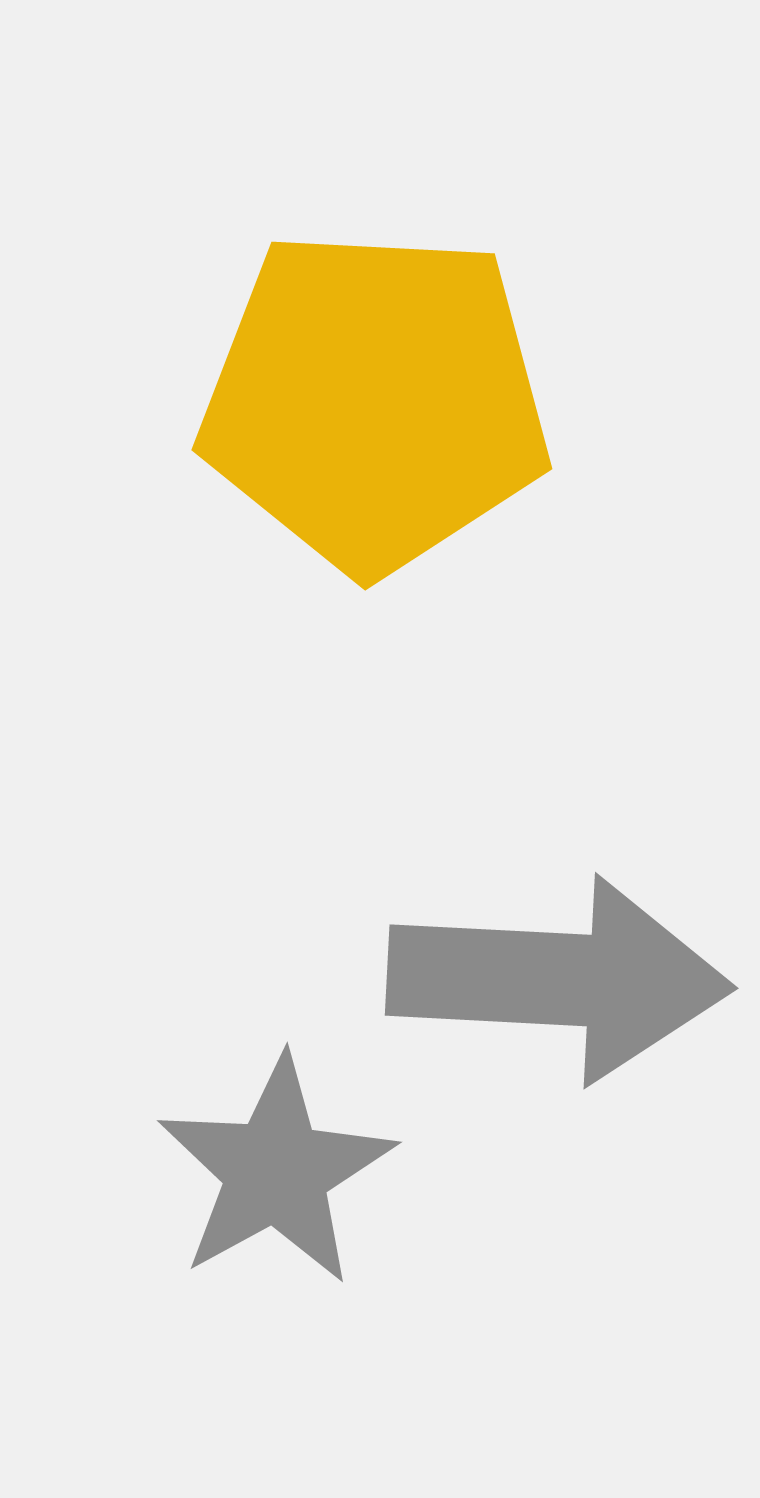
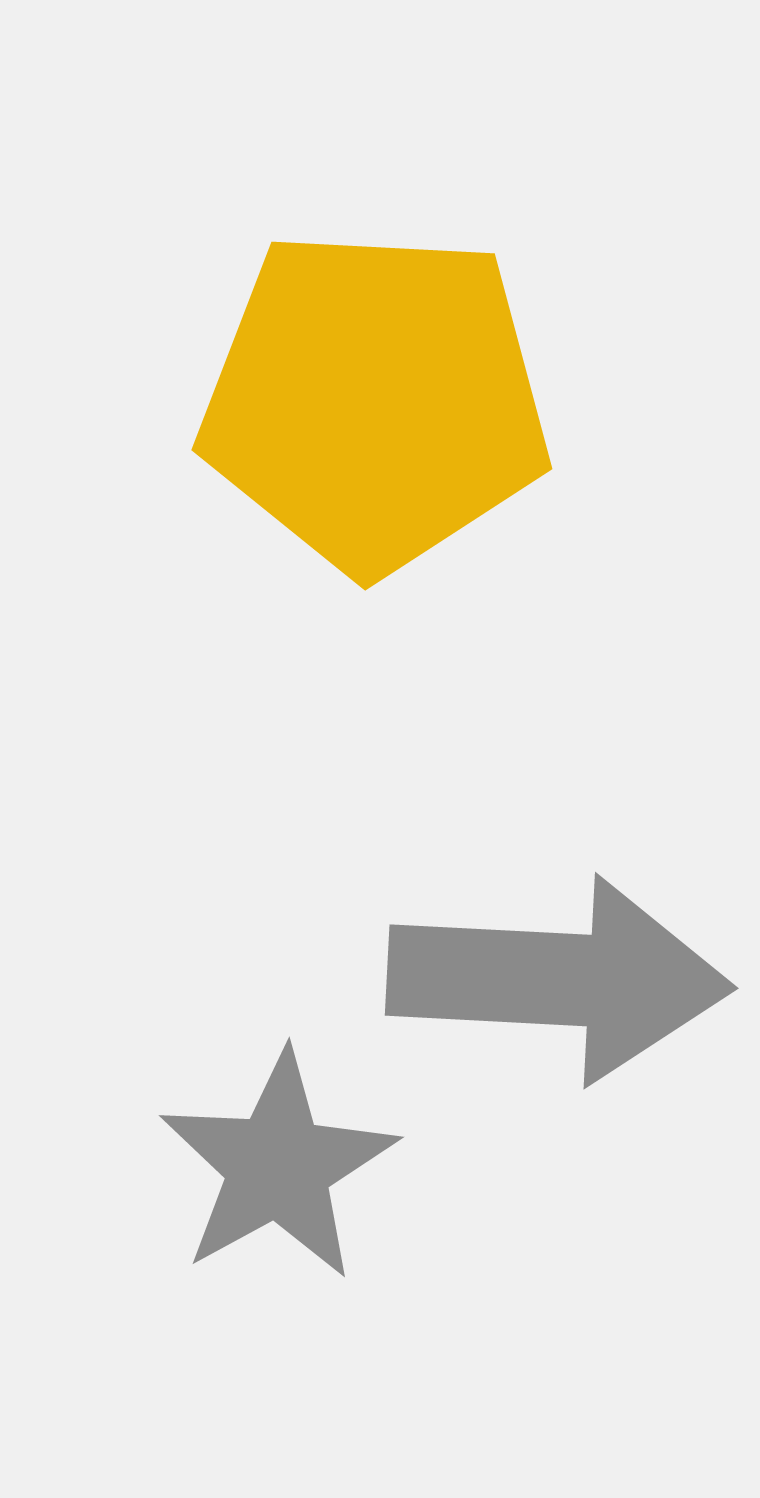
gray star: moved 2 px right, 5 px up
